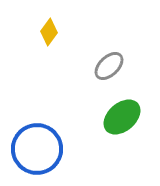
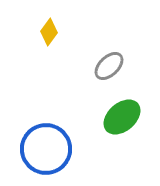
blue circle: moved 9 px right
